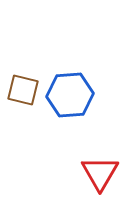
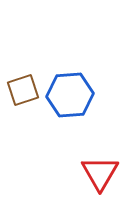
brown square: rotated 32 degrees counterclockwise
